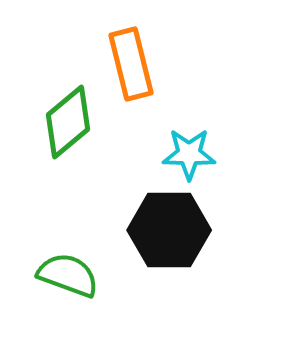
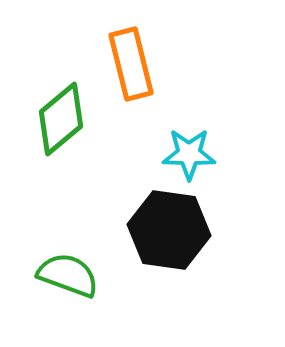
green diamond: moved 7 px left, 3 px up
black hexagon: rotated 8 degrees clockwise
